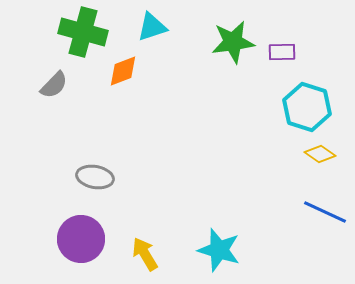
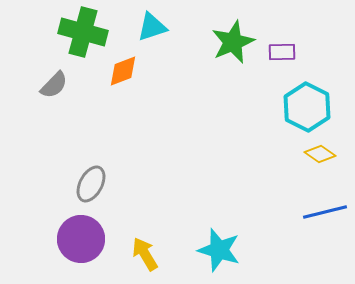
green star: rotated 15 degrees counterclockwise
cyan hexagon: rotated 9 degrees clockwise
gray ellipse: moved 4 px left, 7 px down; rotated 72 degrees counterclockwise
blue line: rotated 39 degrees counterclockwise
